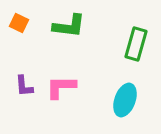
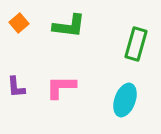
orange square: rotated 24 degrees clockwise
purple L-shape: moved 8 px left, 1 px down
